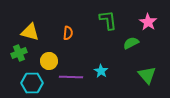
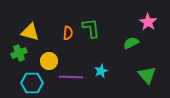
green L-shape: moved 17 px left, 8 px down
cyan star: rotated 16 degrees clockwise
